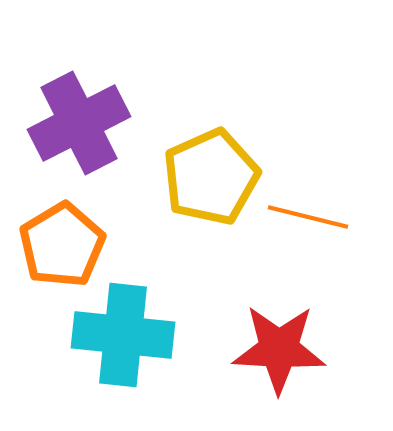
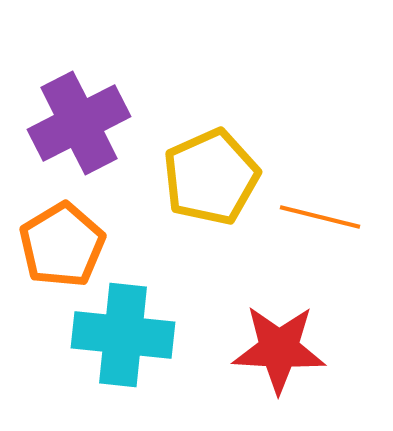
orange line: moved 12 px right
